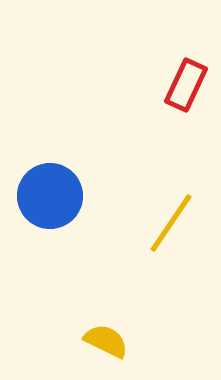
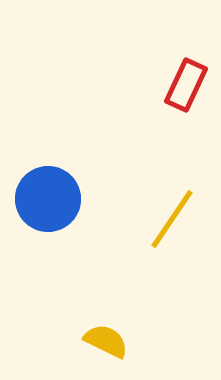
blue circle: moved 2 px left, 3 px down
yellow line: moved 1 px right, 4 px up
